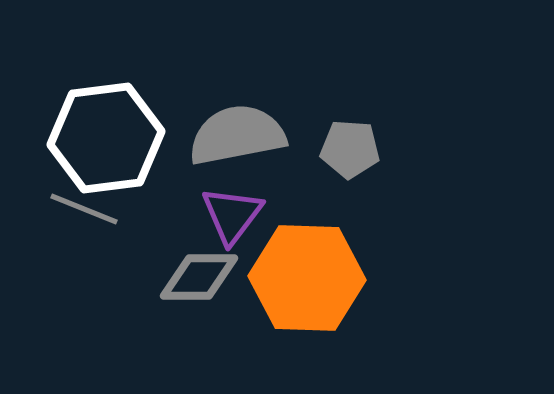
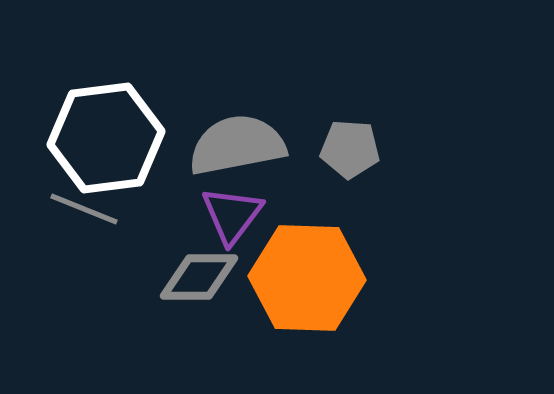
gray semicircle: moved 10 px down
